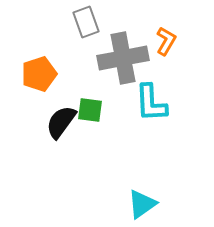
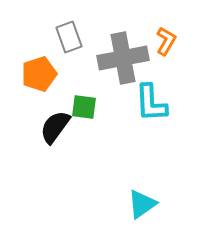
gray rectangle: moved 17 px left, 15 px down
green square: moved 6 px left, 3 px up
black semicircle: moved 6 px left, 5 px down
